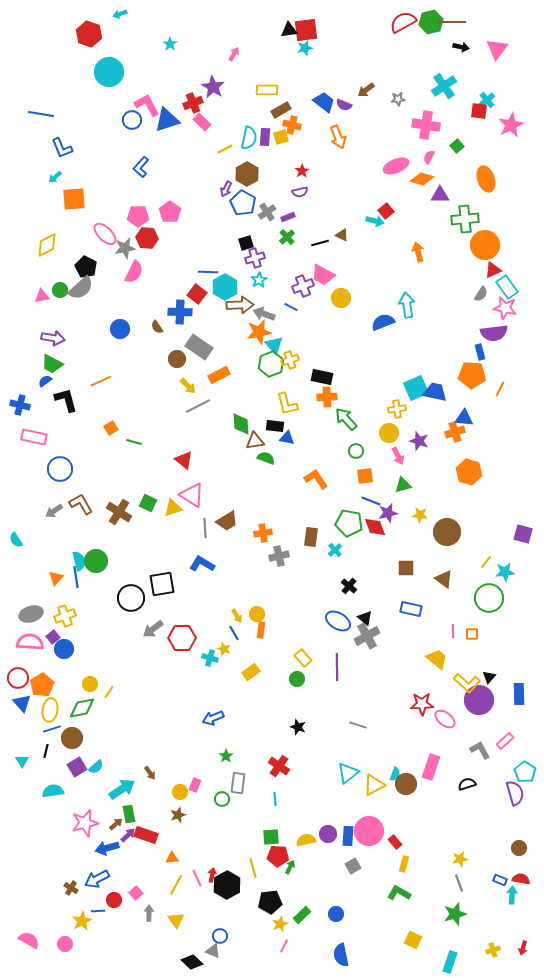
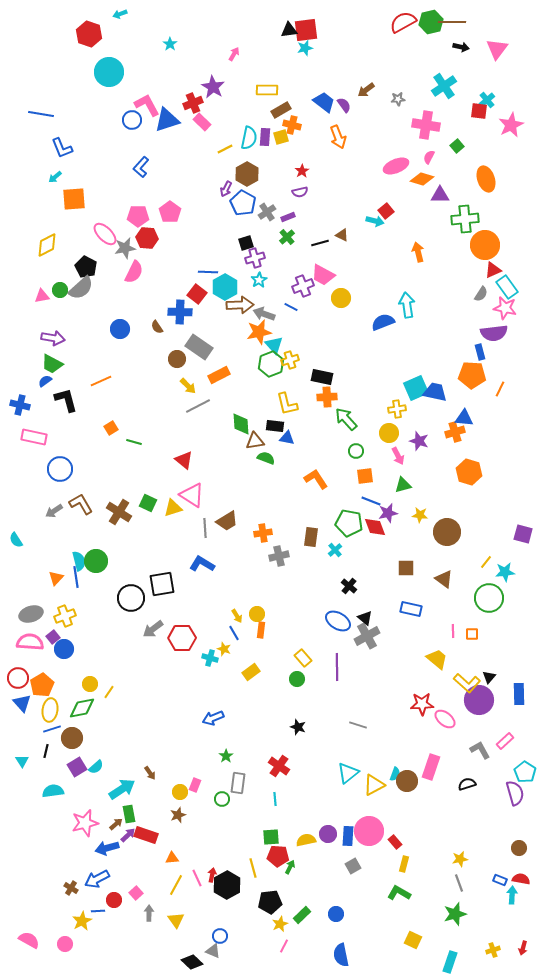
purple semicircle at (344, 105): rotated 147 degrees counterclockwise
brown circle at (406, 784): moved 1 px right, 3 px up
